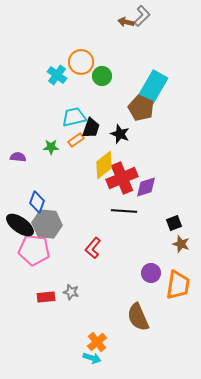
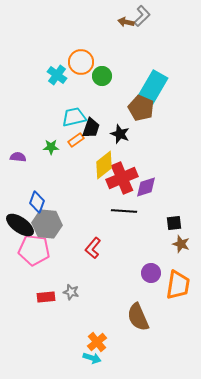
black square: rotated 14 degrees clockwise
